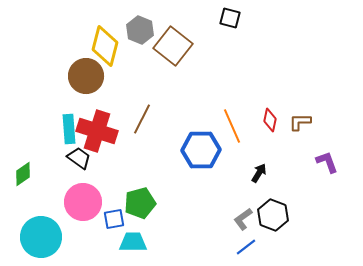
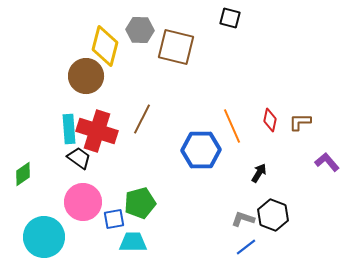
gray hexagon: rotated 20 degrees counterclockwise
brown square: moved 3 px right, 1 px down; rotated 24 degrees counterclockwise
purple L-shape: rotated 20 degrees counterclockwise
gray L-shape: rotated 55 degrees clockwise
cyan circle: moved 3 px right
